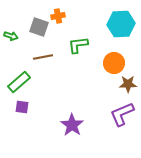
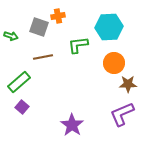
cyan hexagon: moved 12 px left, 3 px down
purple square: rotated 32 degrees clockwise
